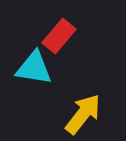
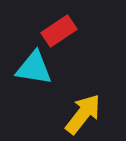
red rectangle: moved 5 px up; rotated 16 degrees clockwise
